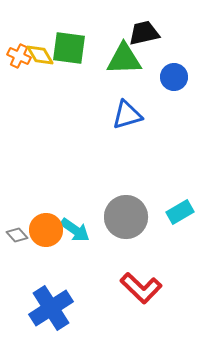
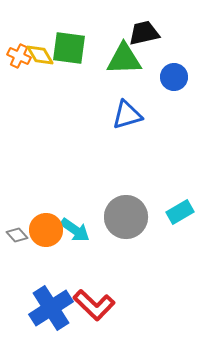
red L-shape: moved 47 px left, 17 px down
